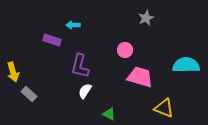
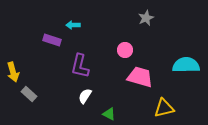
white semicircle: moved 5 px down
yellow triangle: rotated 35 degrees counterclockwise
